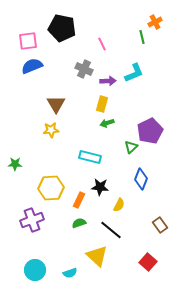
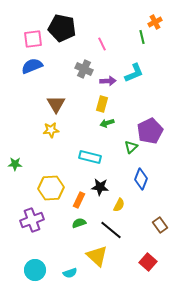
pink square: moved 5 px right, 2 px up
